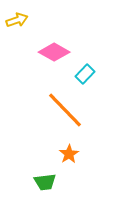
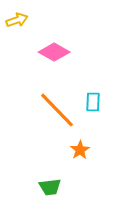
cyan rectangle: moved 8 px right, 28 px down; rotated 42 degrees counterclockwise
orange line: moved 8 px left
orange star: moved 11 px right, 4 px up
green trapezoid: moved 5 px right, 5 px down
